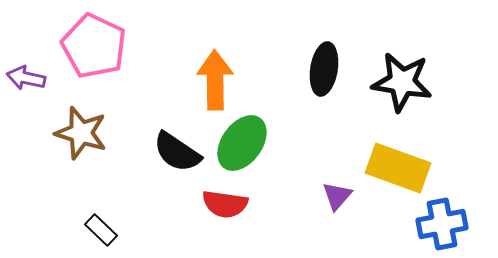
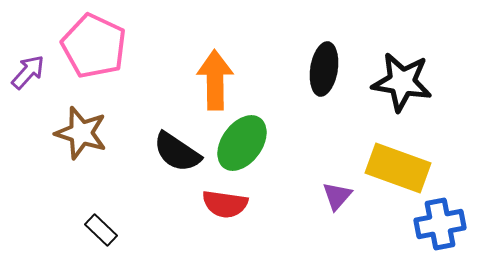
purple arrow: moved 2 px right, 6 px up; rotated 120 degrees clockwise
blue cross: moved 2 px left
